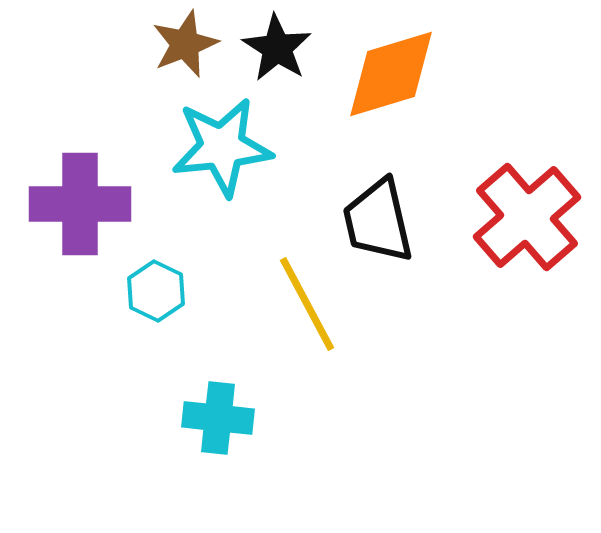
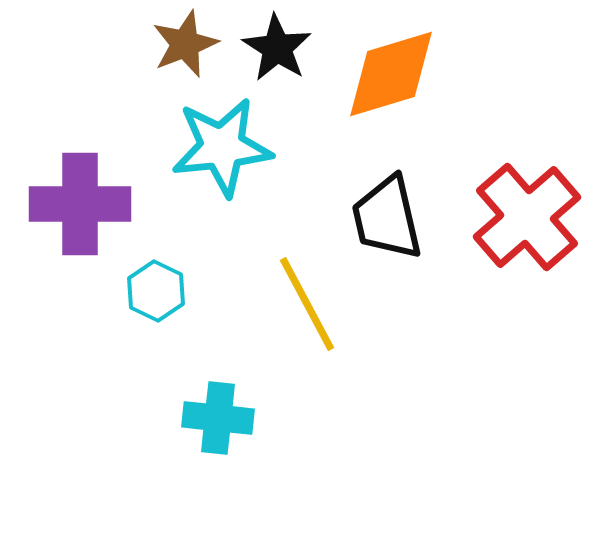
black trapezoid: moved 9 px right, 3 px up
